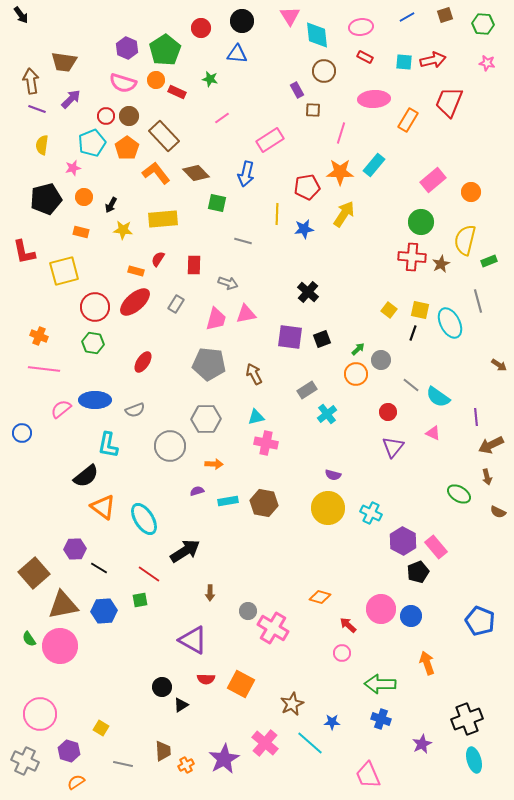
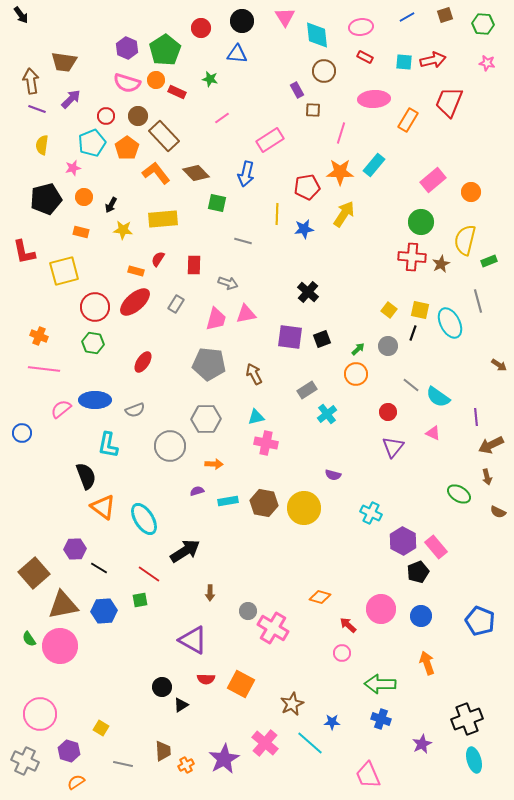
pink triangle at (290, 16): moved 5 px left, 1 px down
pink semicircle at (123, 83): moved 4 px right
brown circle at (129, 116): moved 9 px right
gray circle at (381, 360): moved 7 px right, 14 px up
black semicircle at (86, 476): rotated 72 degrees counterclockwise
yellow circle at (328, 508): moved 24 px left
blue circle at (411, 616): moved 10 px right
